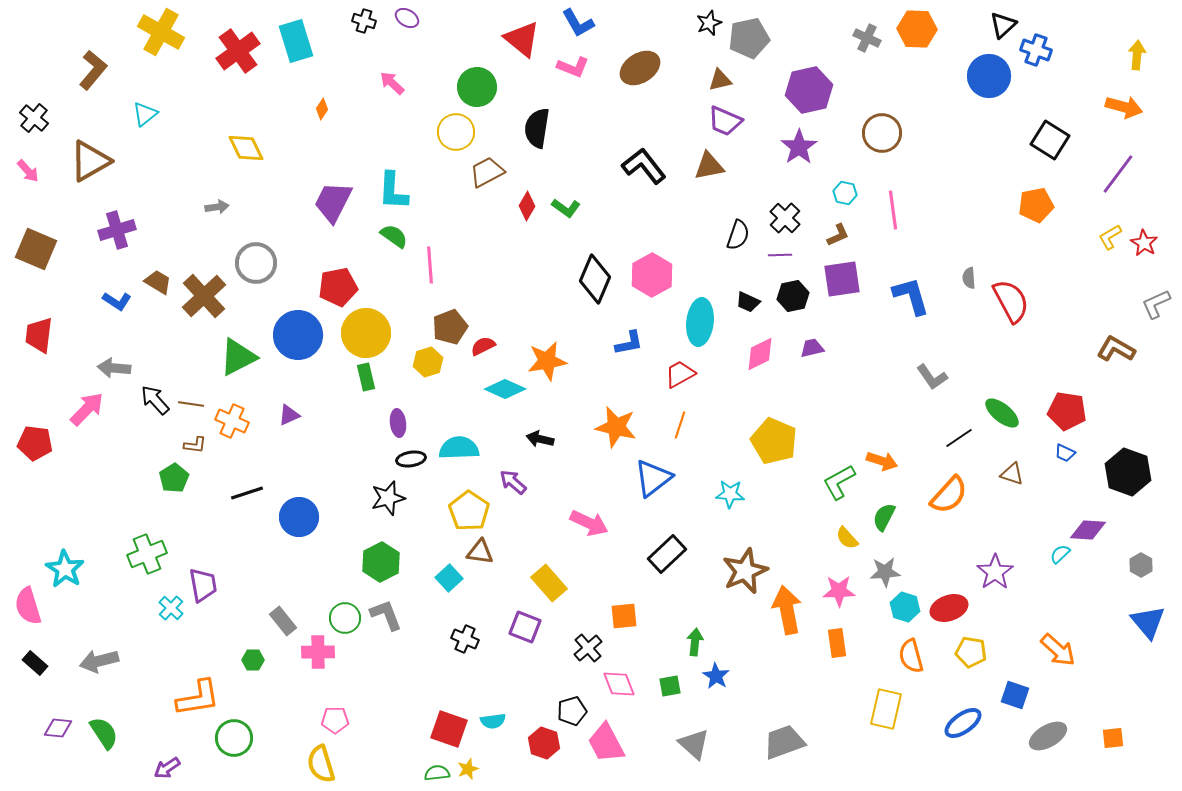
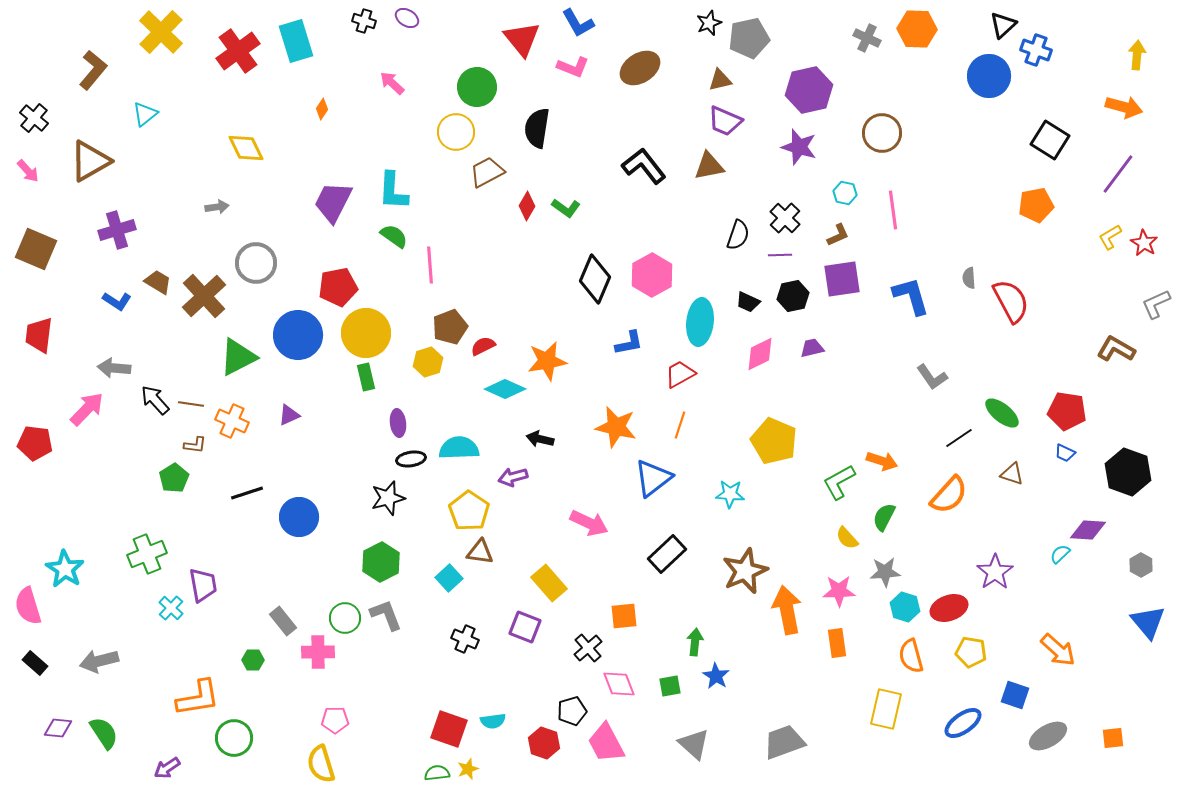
yellow cross at (161, 32): rotated 15 degrees clockwise
red triangle at (522, 39): rotated 12 degrees clockwise
purple star at (799, 147): rotated 21 degrees counterclockwise
purple arrow at (513, 482): moved 5 px up; rotated 56 degrees counterclockwise
